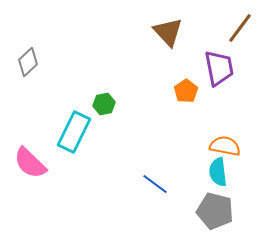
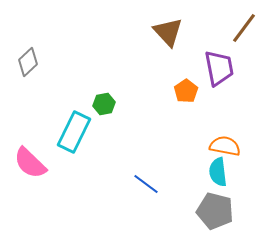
brown line: moved 4 px right
blue line: moved 9 px left
